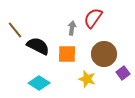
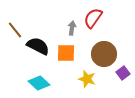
orange square: moved 1 px left, 1 px up
cyan diamond: rotated 10 degrees clockwise
